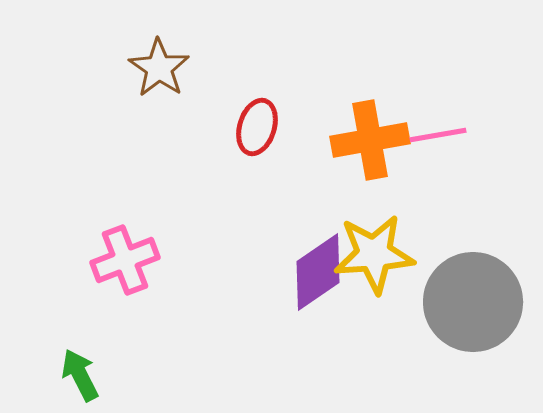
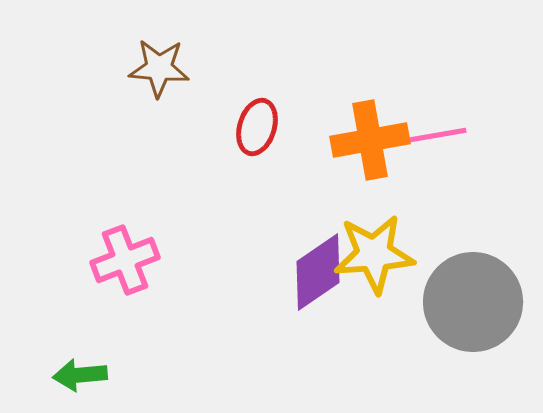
brown star: rotated 30 degrees counterclockwise
green arrow: rotated 68 degrees counterclockwise
